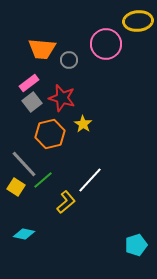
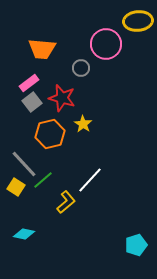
gray circle: moved 12 px right, 8 px down
